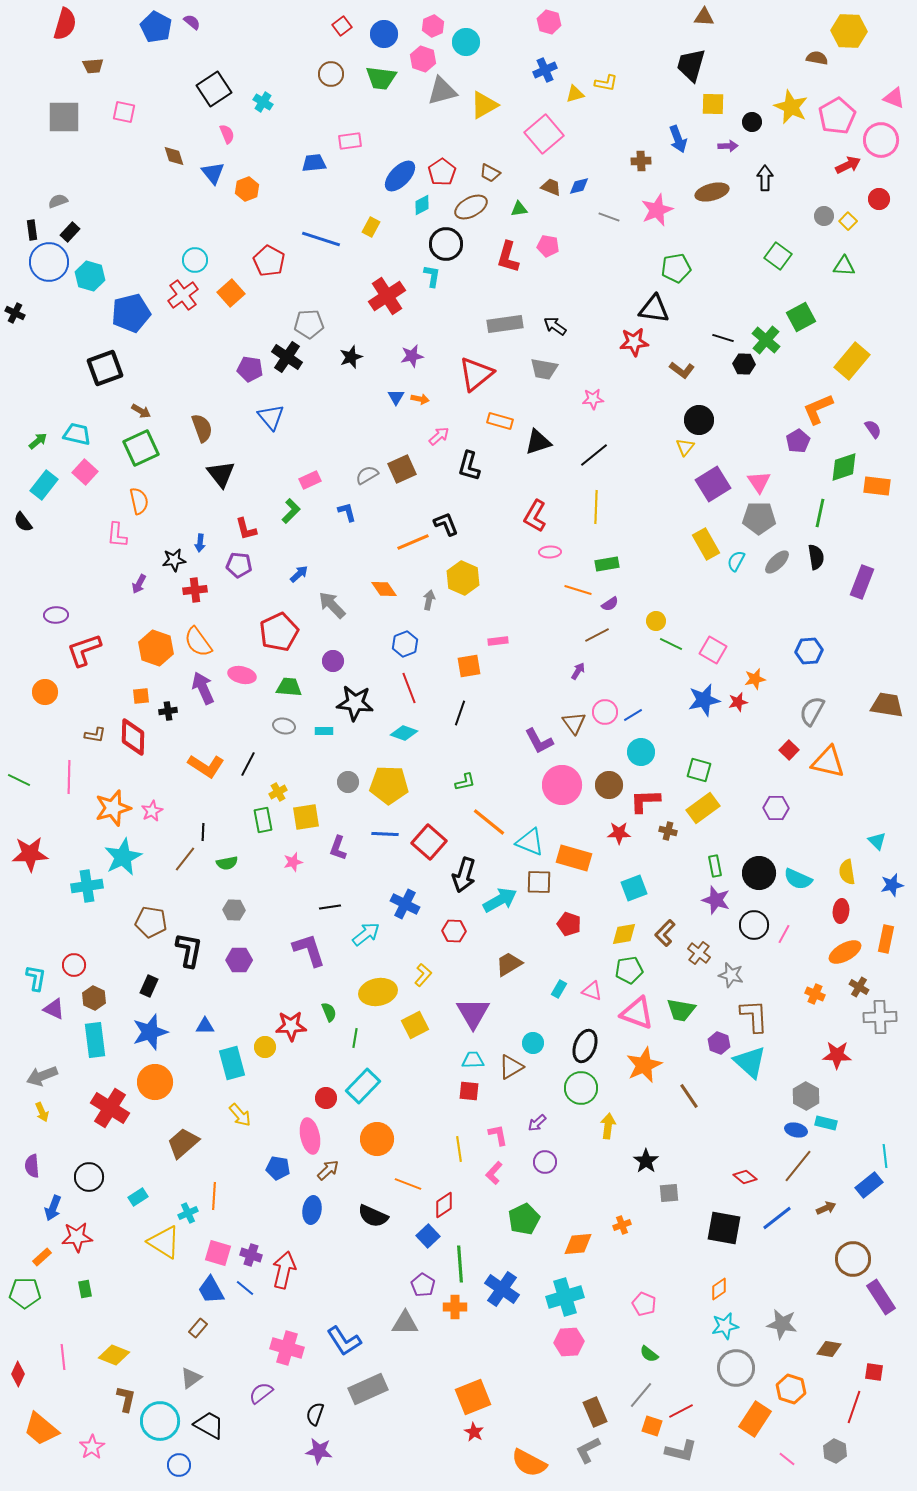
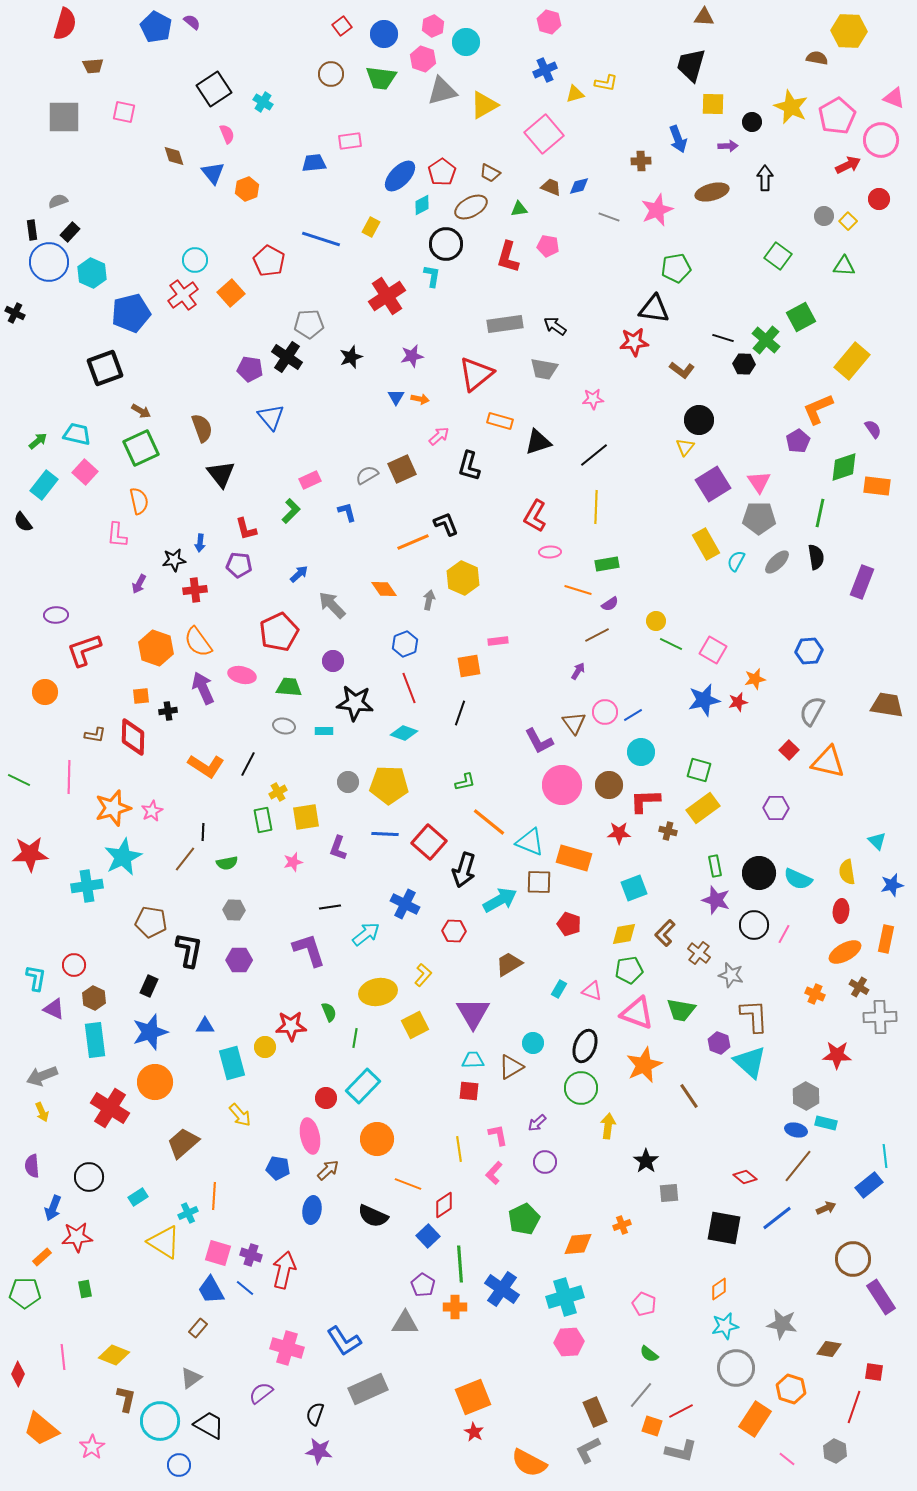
cyan hexagon at (90, 276): moved 2 px right, 3 px up; rotated 8 degrees clockwise
black arrow at (464, 875): moved 5 px up
